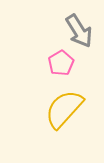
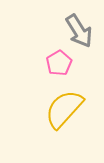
pink pentagon: moved 2 px left
